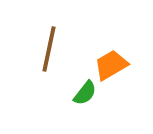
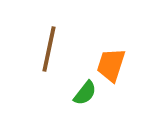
orange trapezoid: rotated 42 degrees counterclockwise
